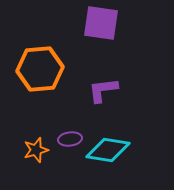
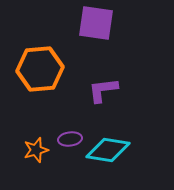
purple square: moved 5 px left
